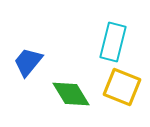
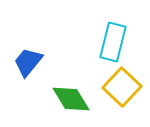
yellow square: rotated 21 degrees clockwise
green diamond: moved 5 px down
